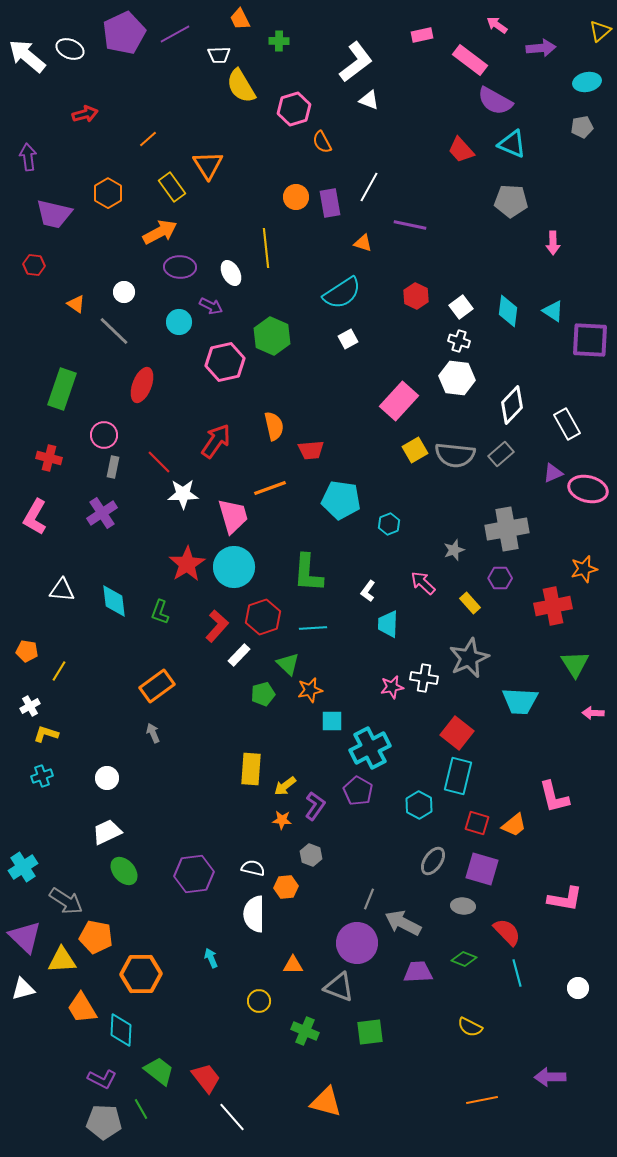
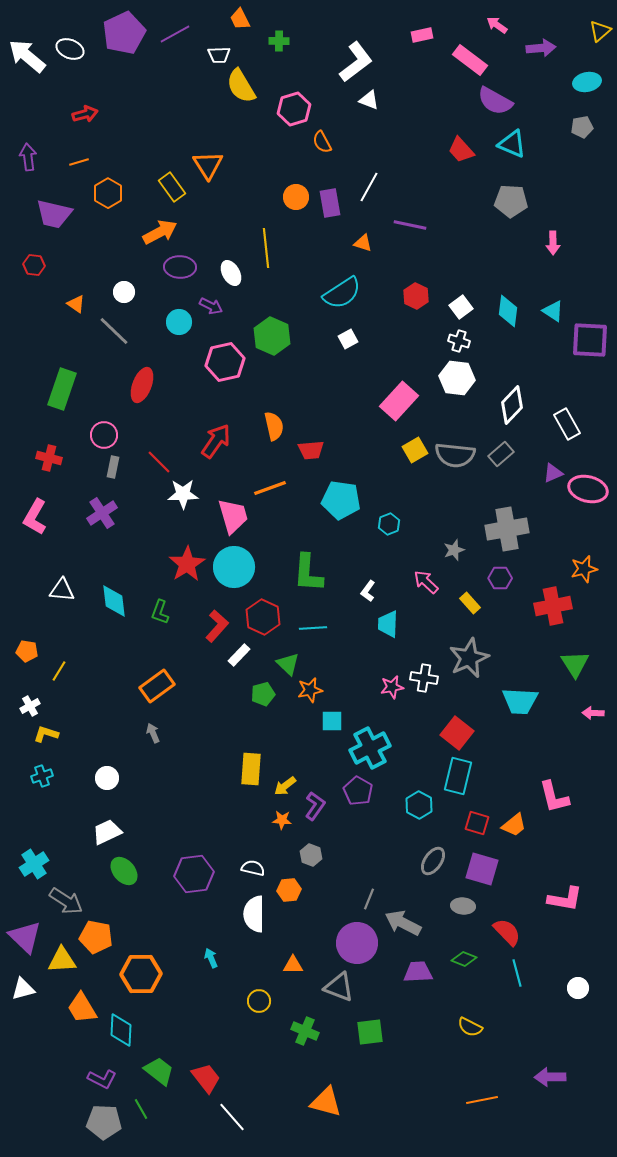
orange line at (148, 139): moved 69 px left, 23 px down; rotated 24 degrees clockwise
pink arrow at (423, 583): moved 3 px right, 1 px up
red hexagon at (263, 617): rotated 16 degrees counterclockwise
cyan cross at (23, 867): moved 11 px right, 3 px up
orange hexagon at (286, 887): moved 3 px right, 3 px down
